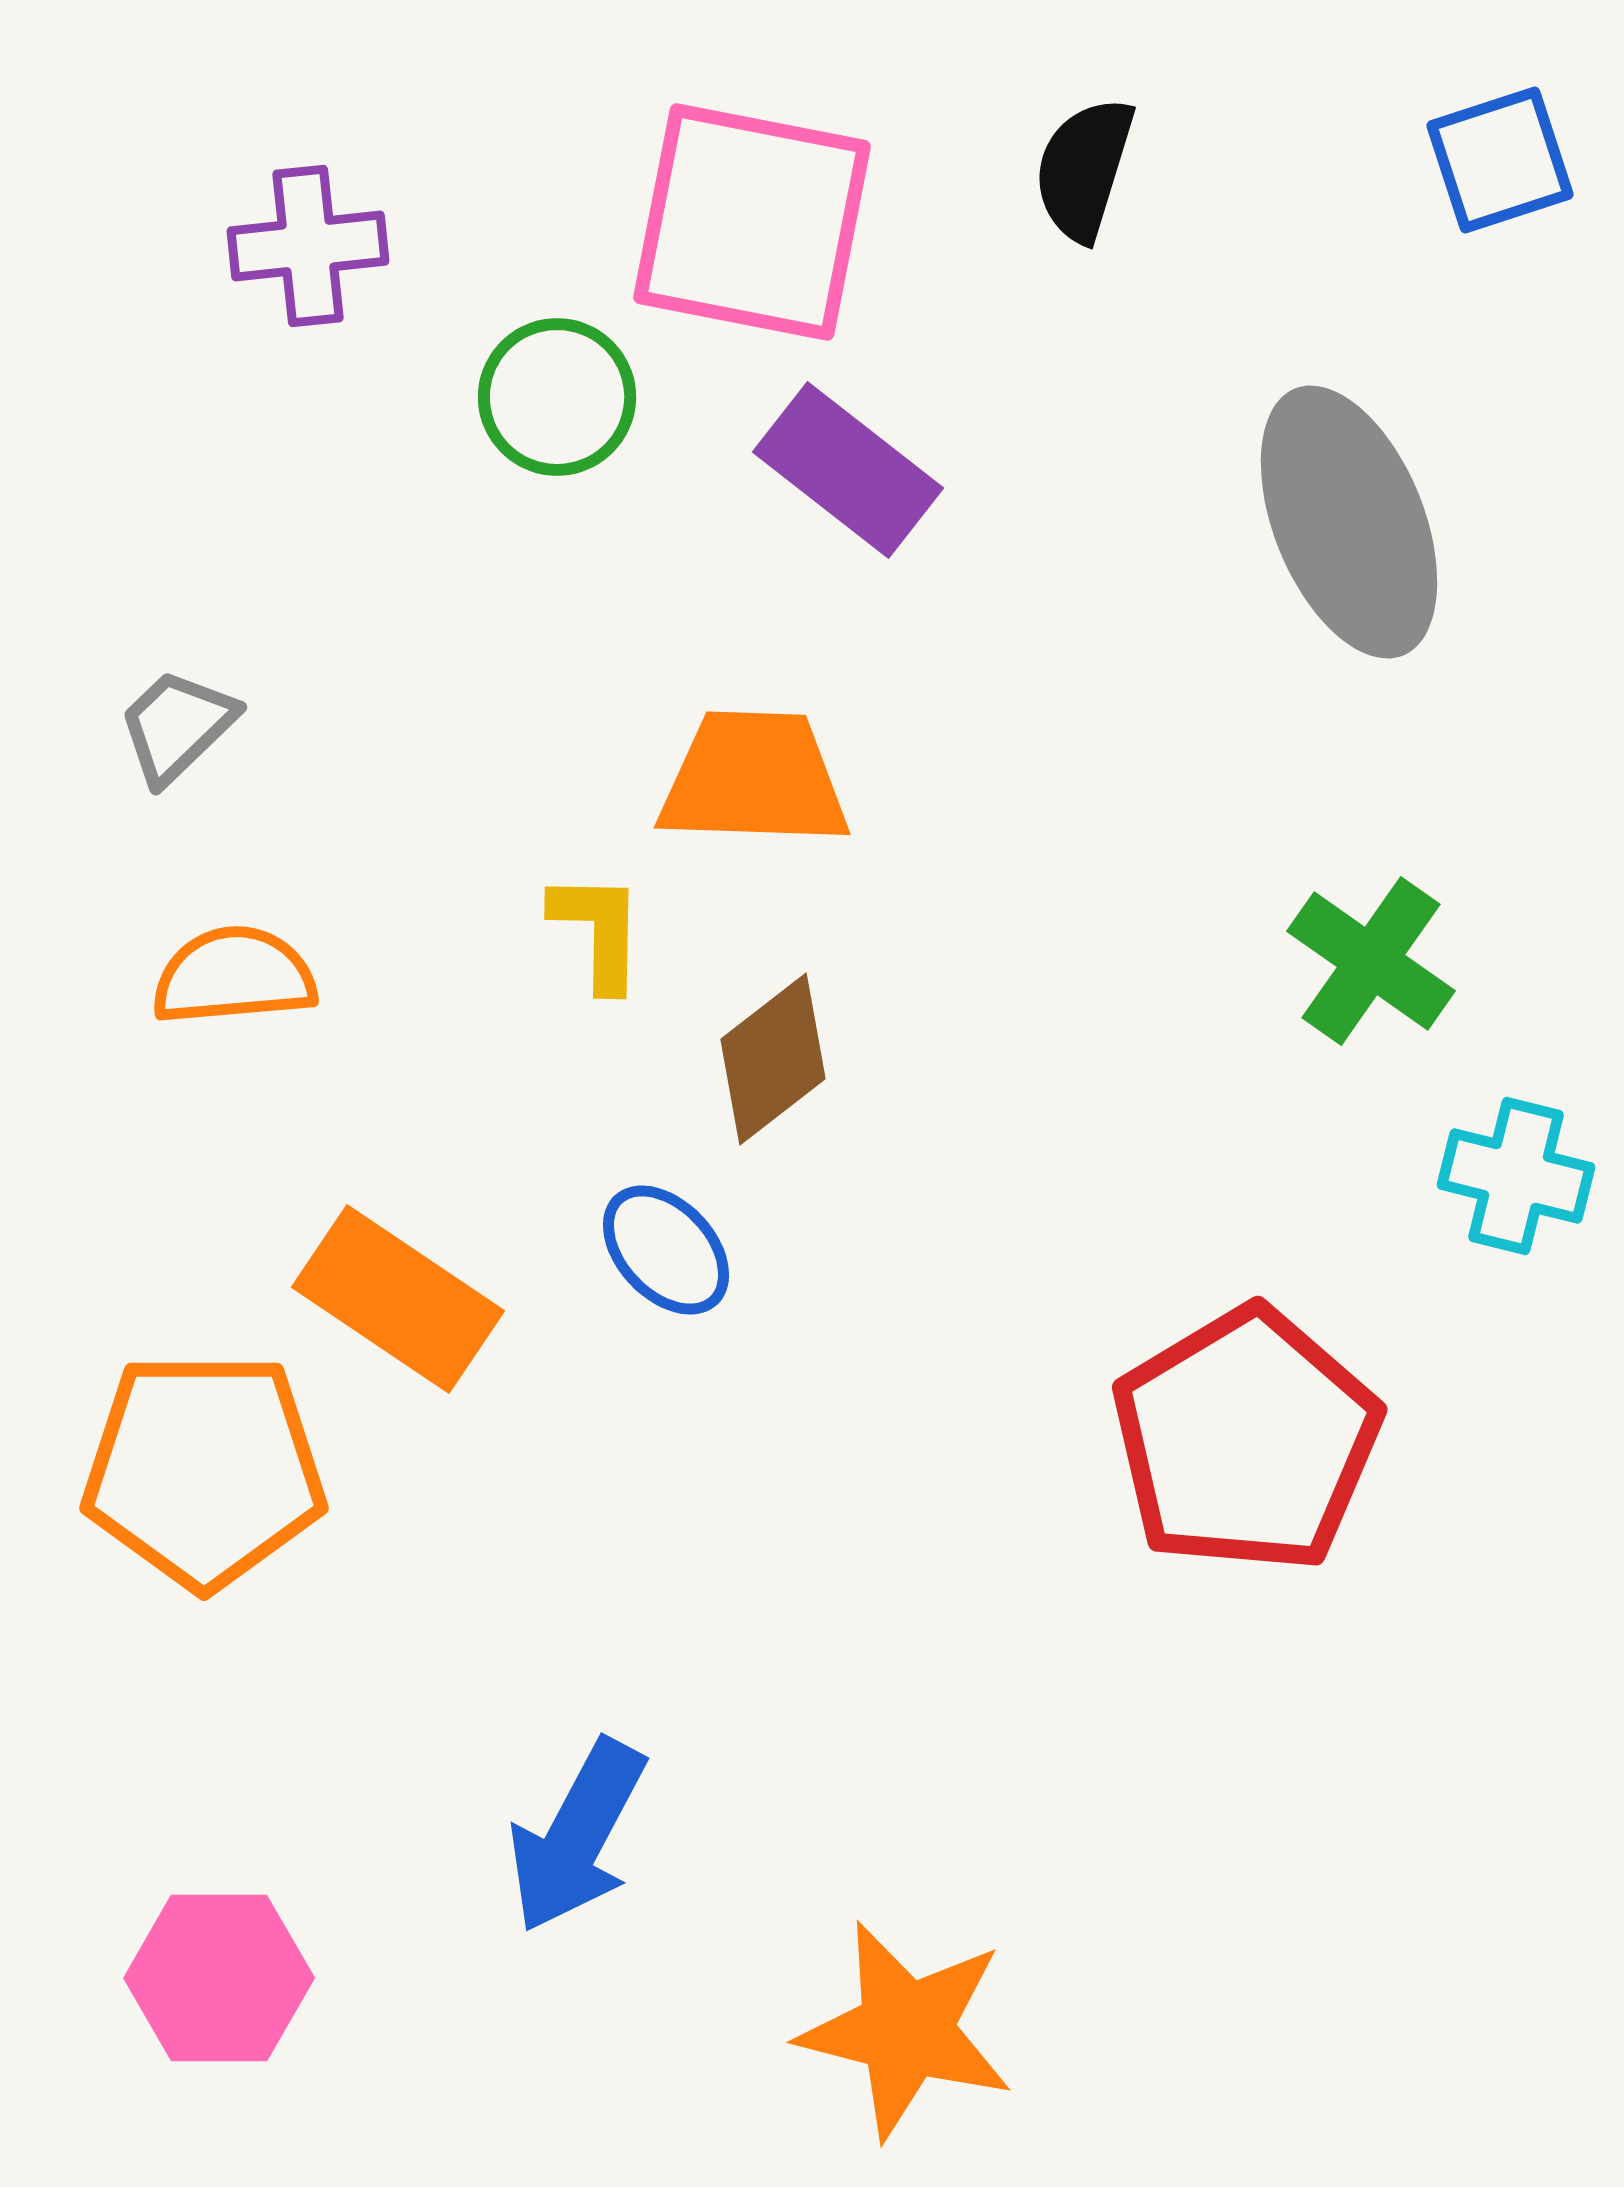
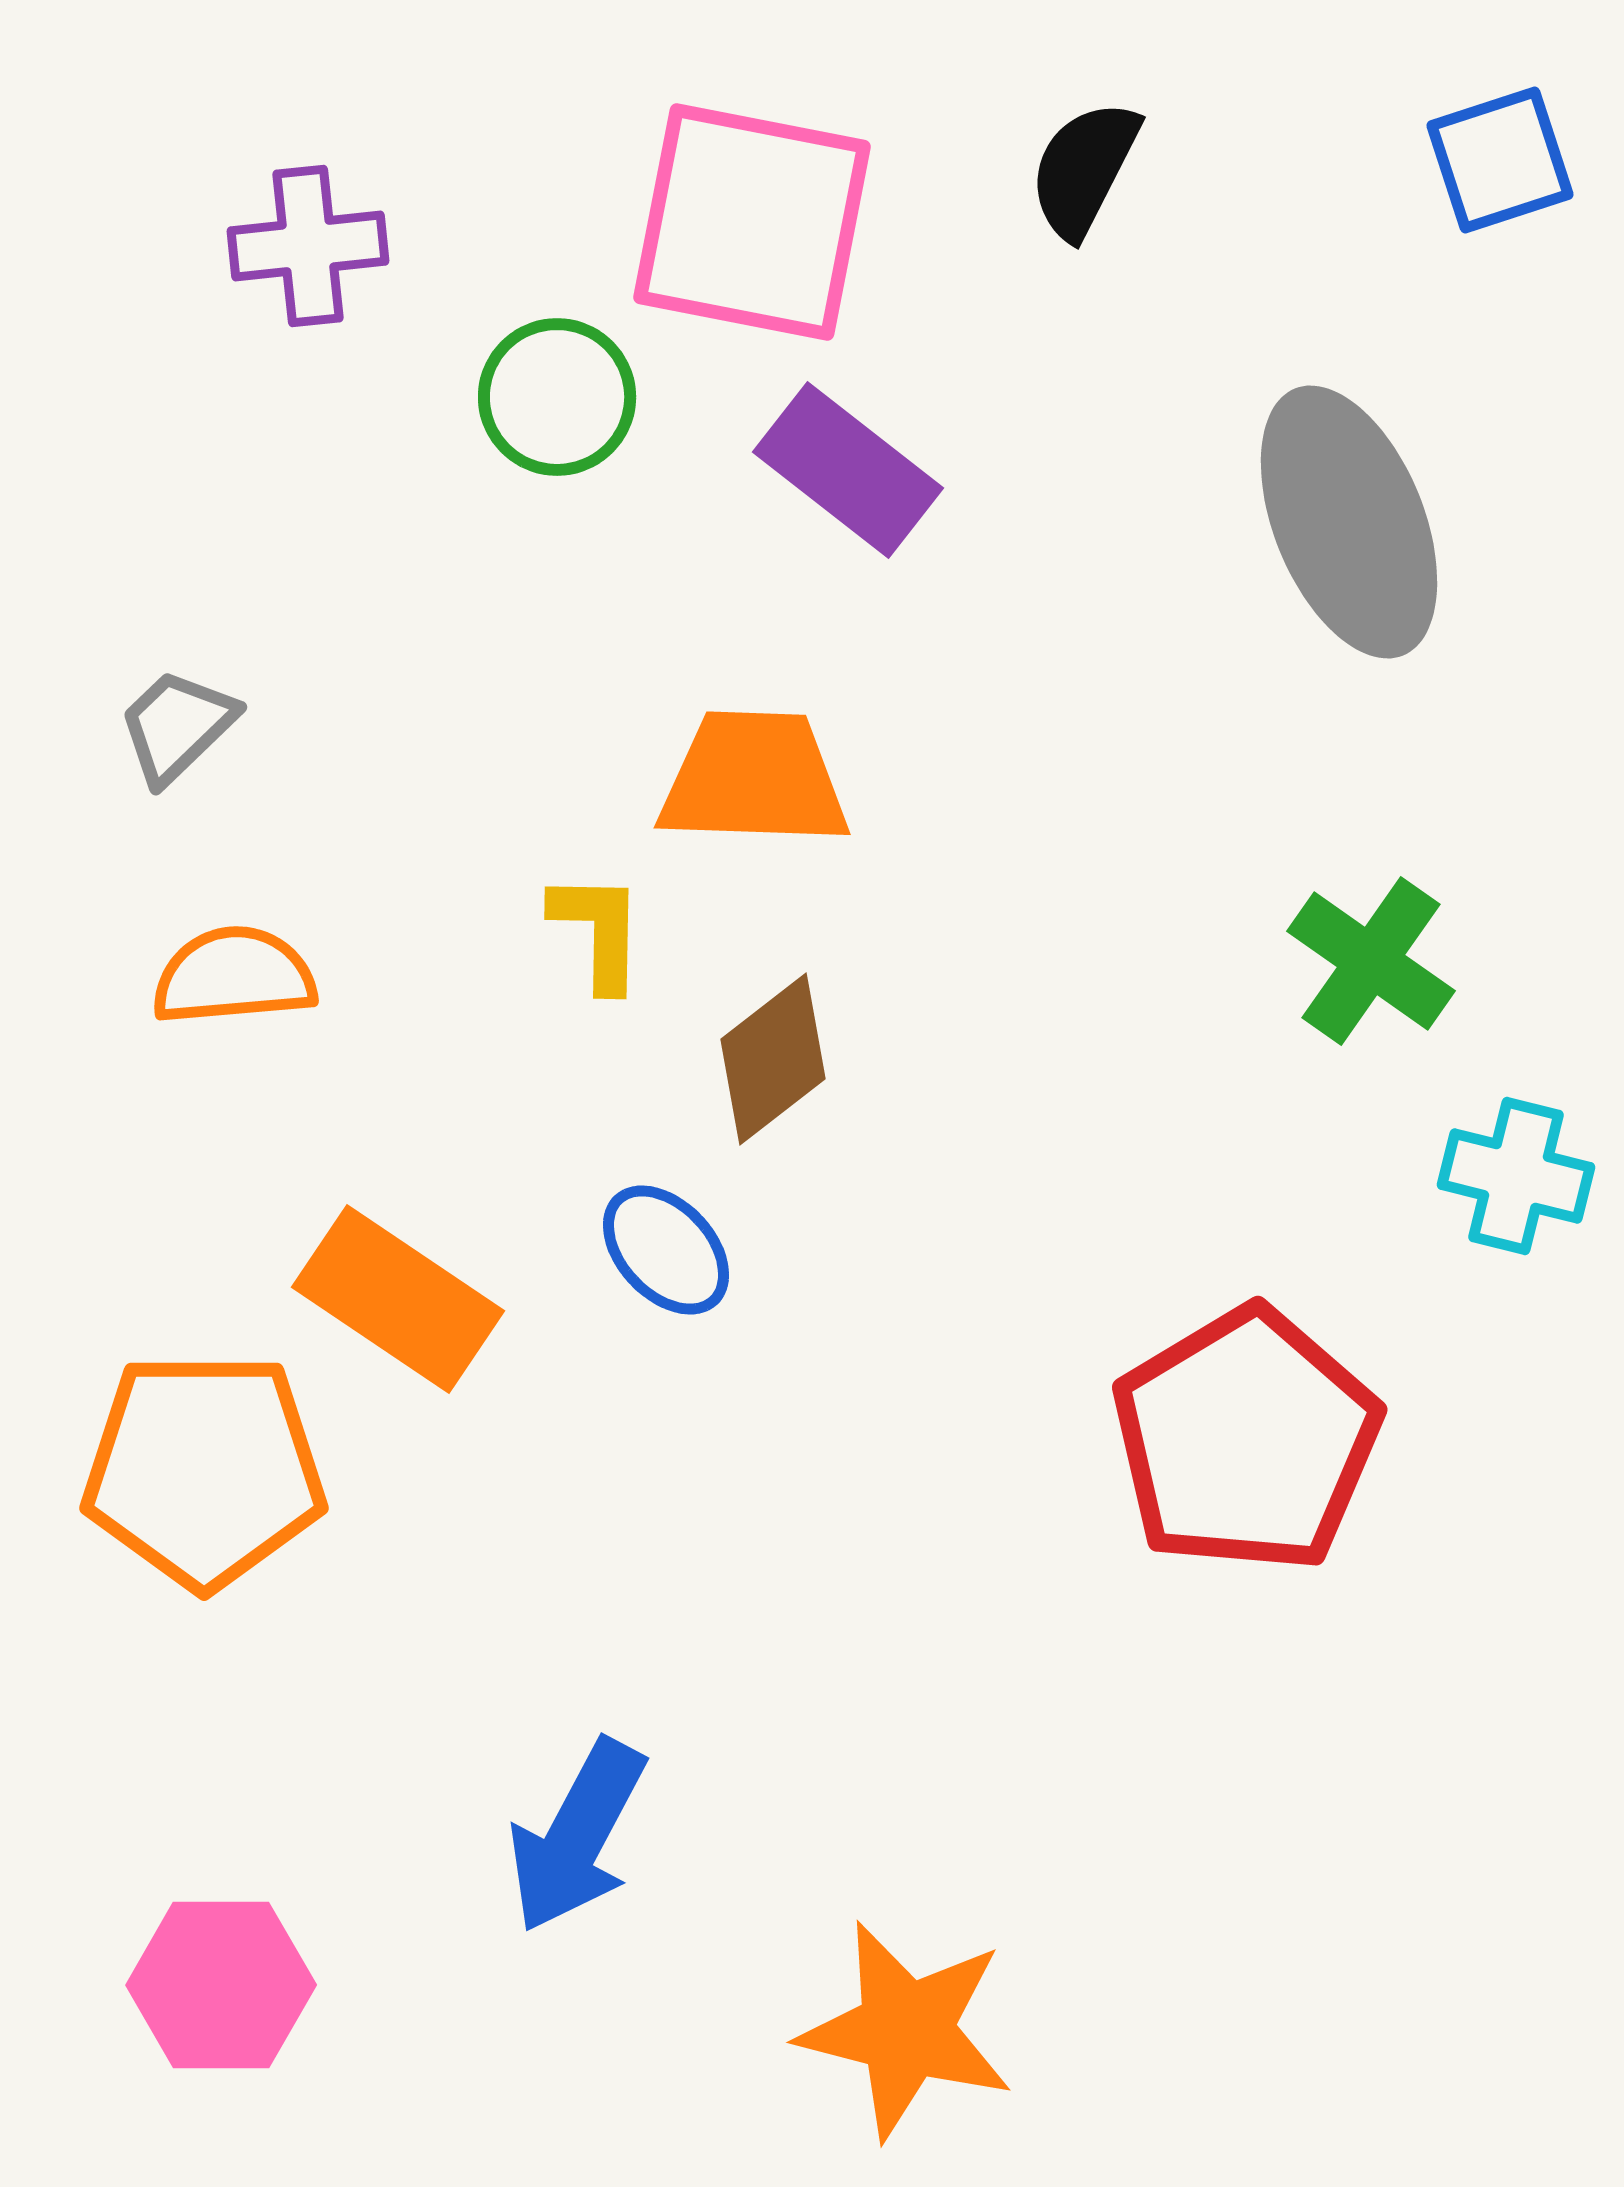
black semicircle: rotated 10 degrees clockwise
pink hexagon: moved 2 px right, 7 px down
